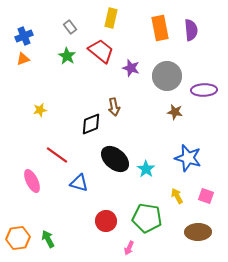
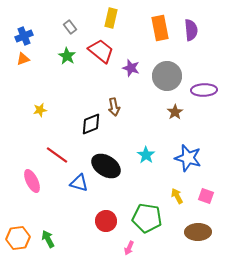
brown star: rotated 28 degrees clockwise
black ellipse: moved 9 px left, 7 px down; rotated 8 degrees counterclockwise
cyan star: moved 14 px up
